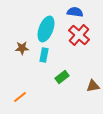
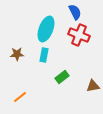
blue semicircle: rotated 56 degrees clockwise
red cross: rotated 20 degrees counterclockwise
brown star: moved 5 px left, 6 px down
